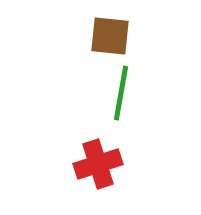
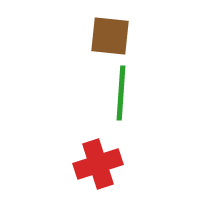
green line: rotated 6 degrees counterclockwise
